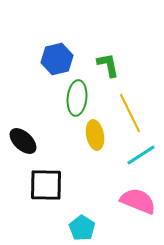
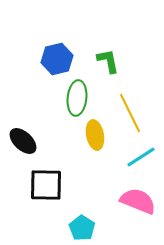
green L-shape: moved 4 px up
cyan line: moved 2 px down
